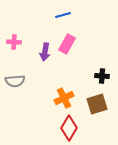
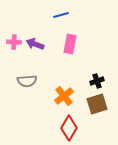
blue line: moved 2 px left
pink rectangle: moved 3 px right; rotated 18 degrees counterclockwise
purple arrow: moved 10 px left, 8 px up; rotated 102 degrees clockwise
black cross: moved 5 px left, 5 px down; rotated 24 degrees counterclockwise
gray semicircle: moved 12 px right
orange cross: moved 2 px up; rotated 12 degrees counterclockwise
